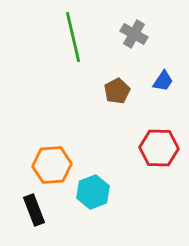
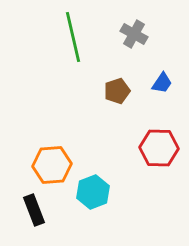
blue trapezoid: moved 1 px left, 2 px down
brown pentagon: rotated 10 degrees clockwise
